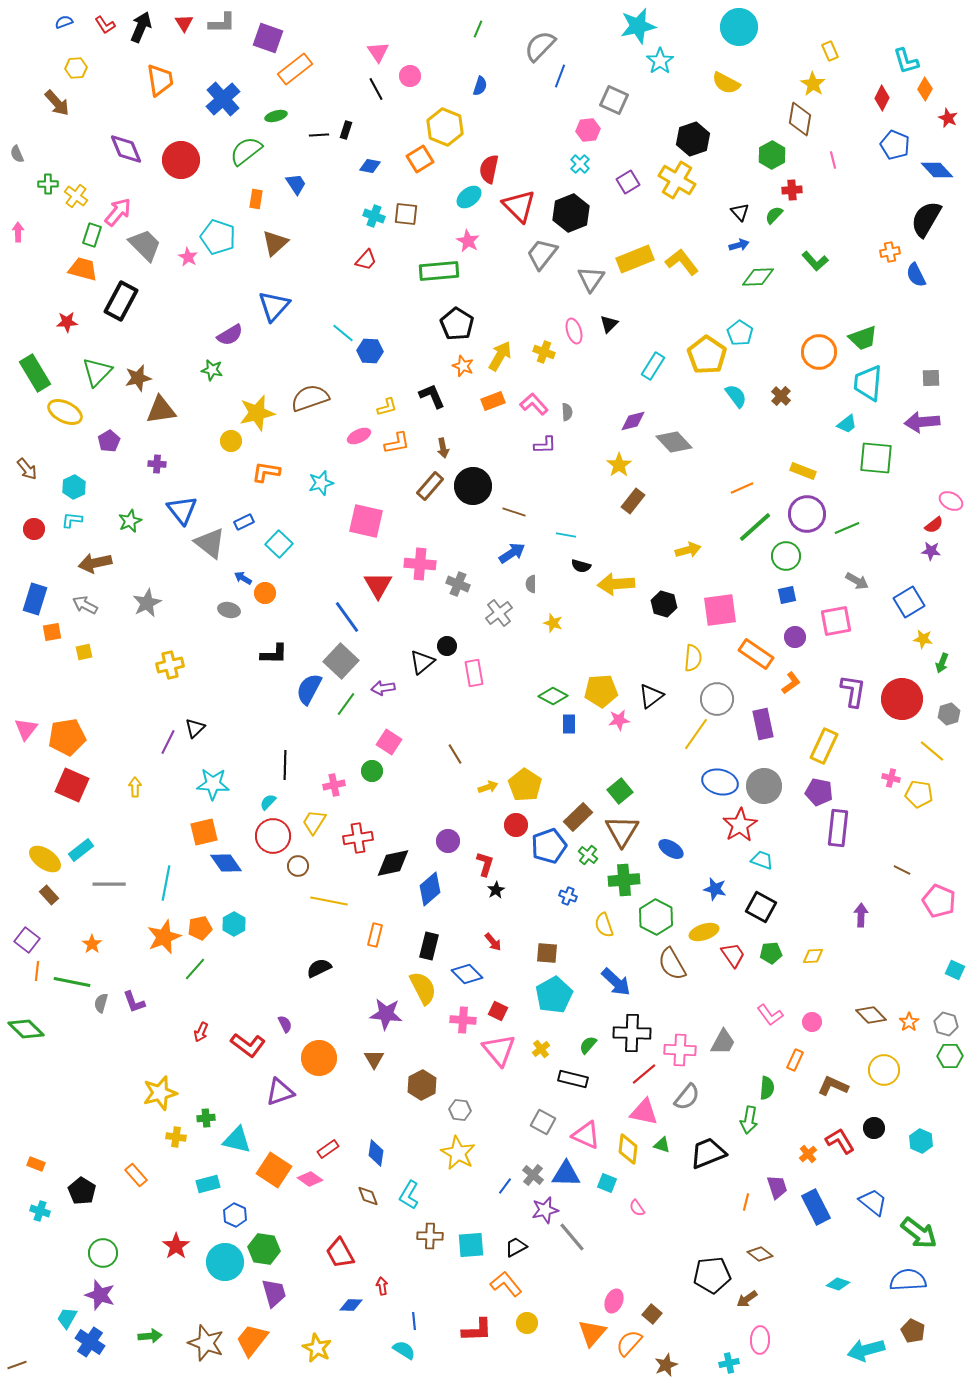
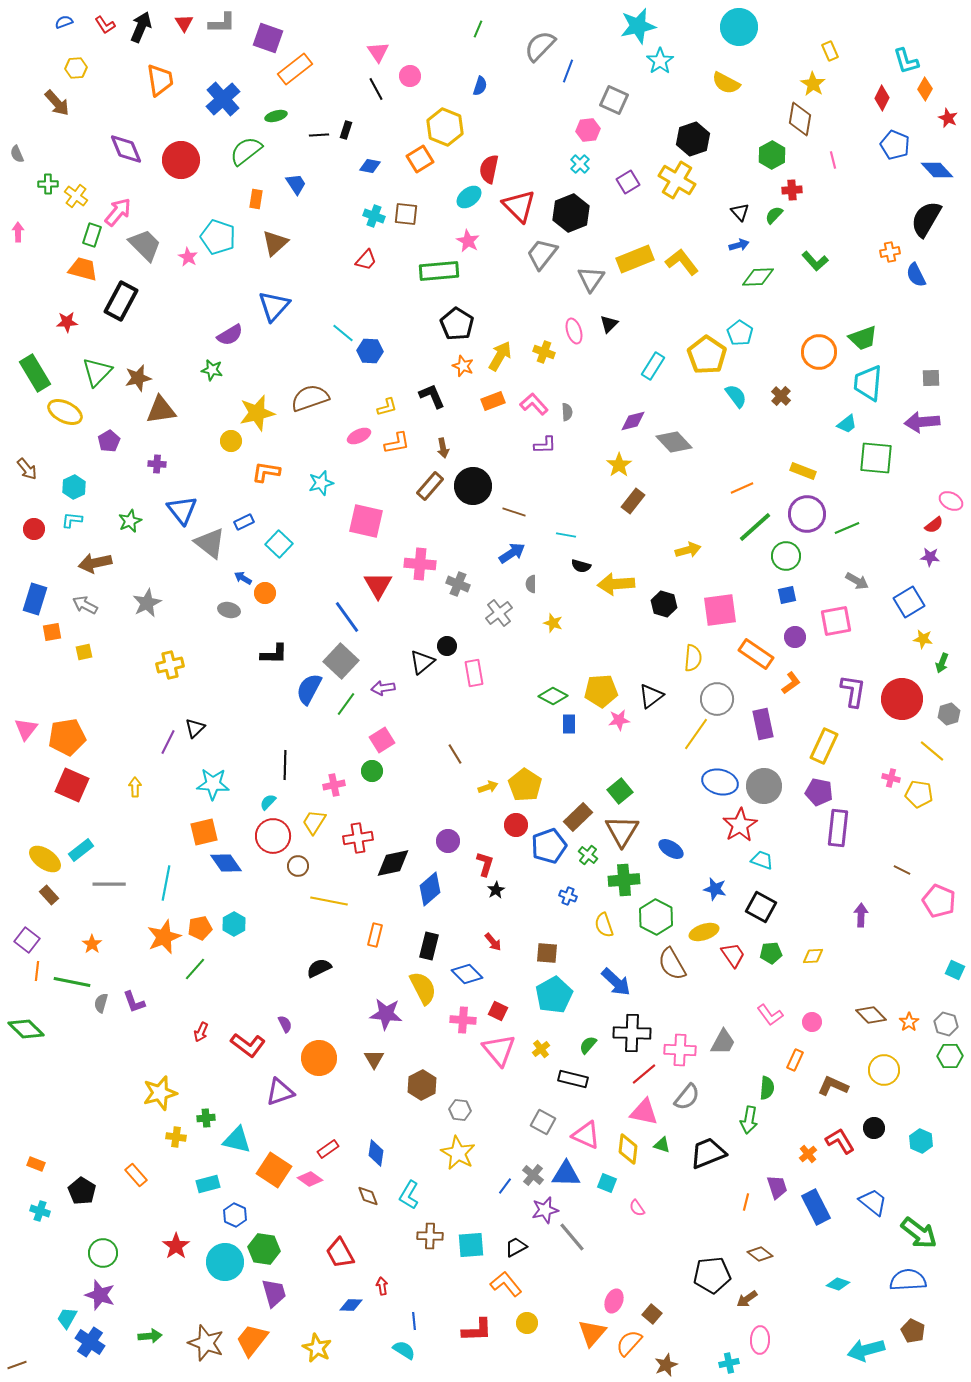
blue line at (560, 76): moved 8 px right, 5 px up
purple star at (931, 551): moved 1 px left, 6 px down
pink square at (389, 742): moved 7 px left, 2 px up; rotated 25 degrees clockwise
